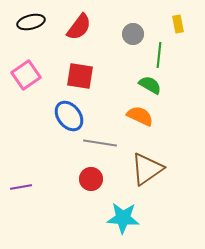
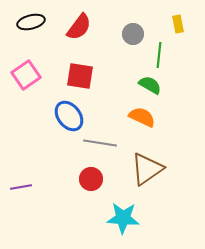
orange semicircle: moved 2 px right, 1 px down
